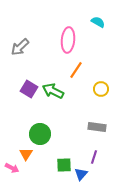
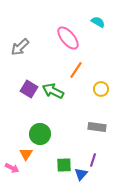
pink ellipse: moved 2 px up; rotated 45 degrees counterclockwise
purple line: moved 1 px left, 3 px down
